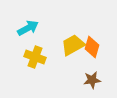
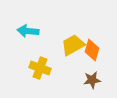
cyan arrow: moved 3 px down; rotated 145 degrees counterclockwise
orange diamond: moved 3 px down
yellow cross: moved 5 px right, 11 px down
